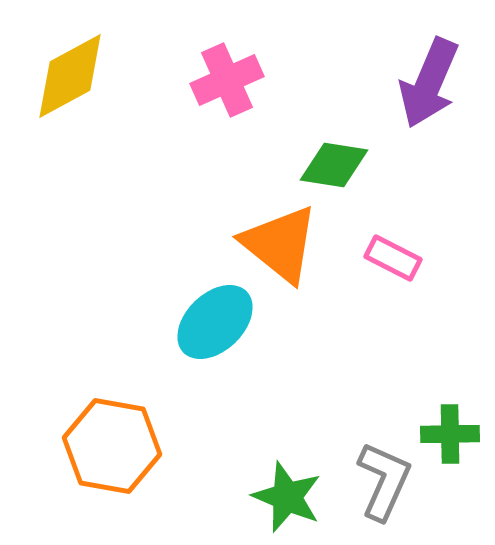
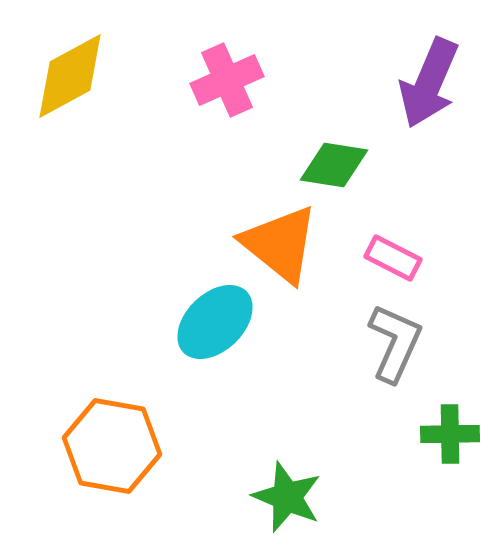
gray L-shape: moved 11 px right, 138 px up
